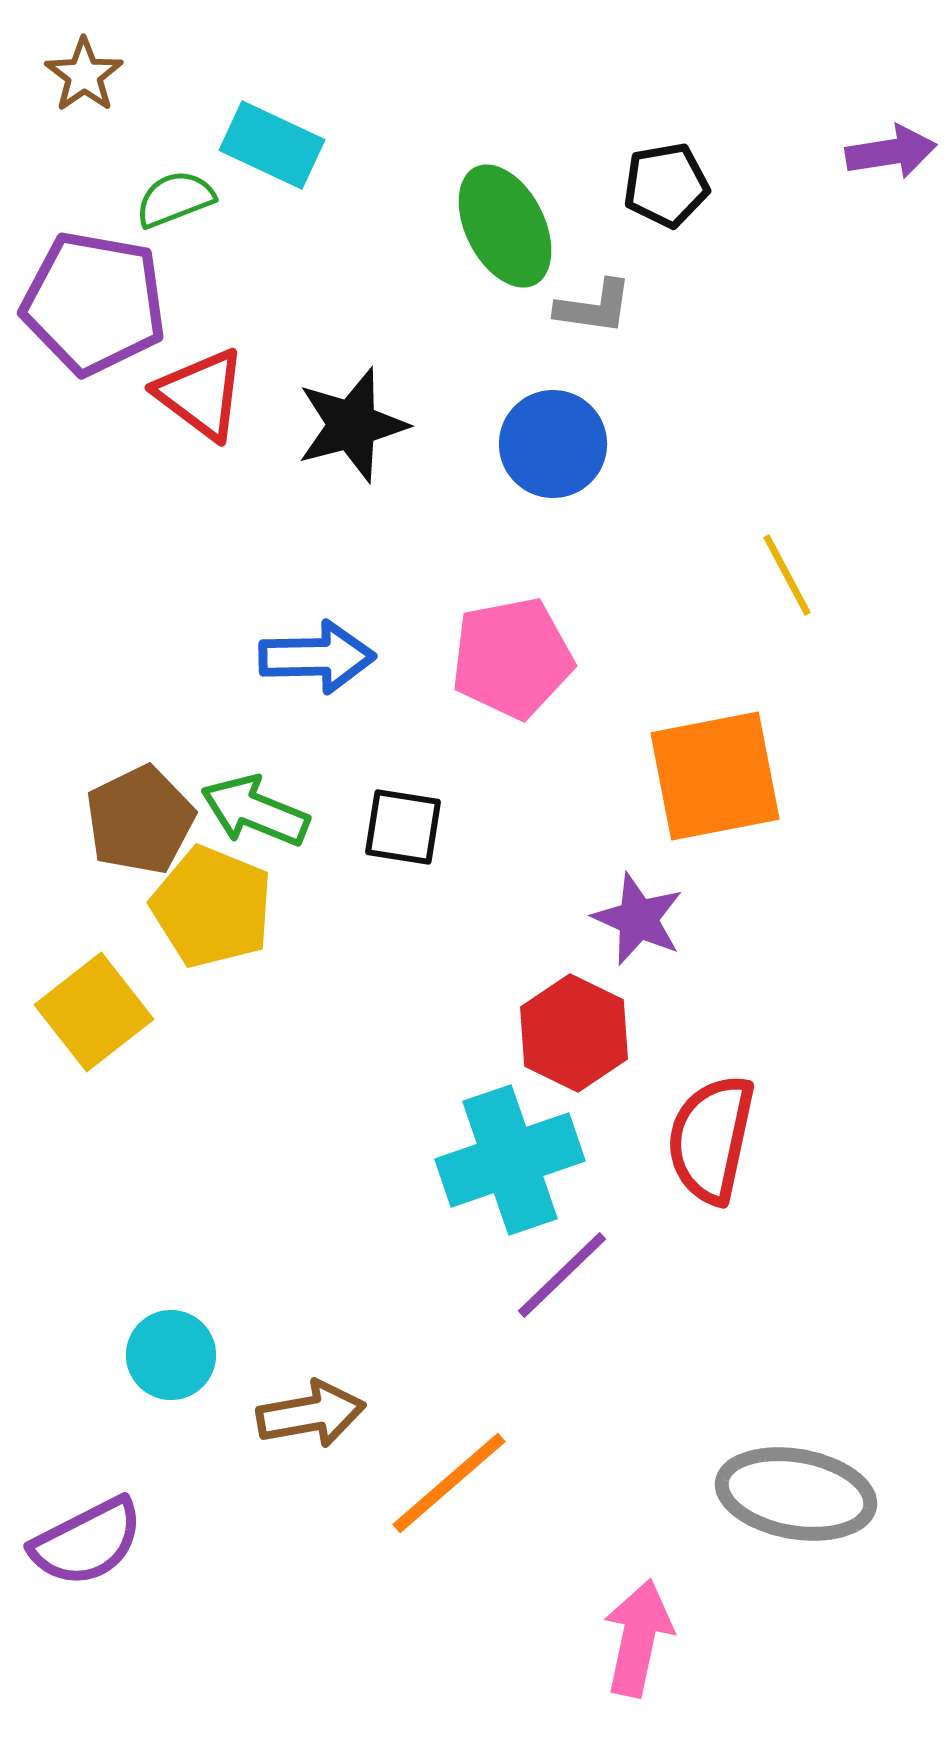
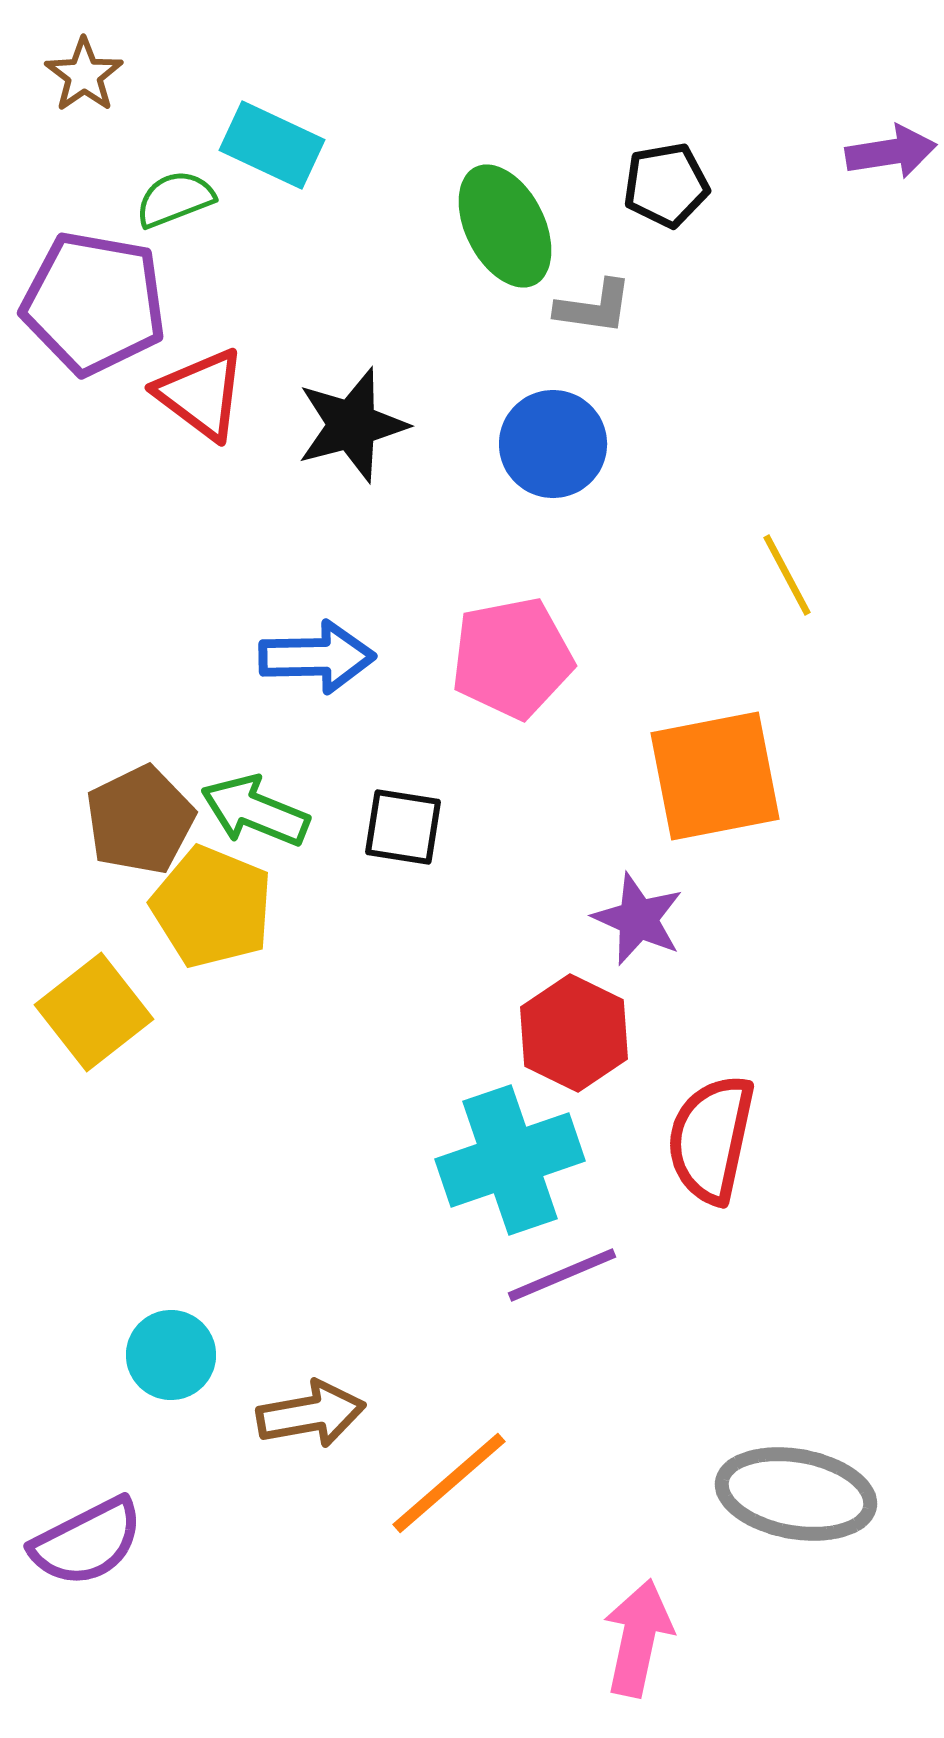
purple line: rotated 21 degrees clockwise
